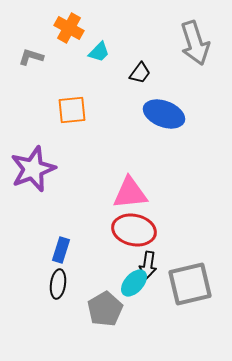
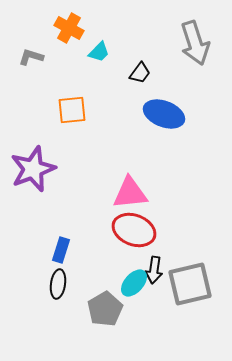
red ellipse: rotated 9 degrees clockwise
black arrow: moved 6 px right, 5 px down
